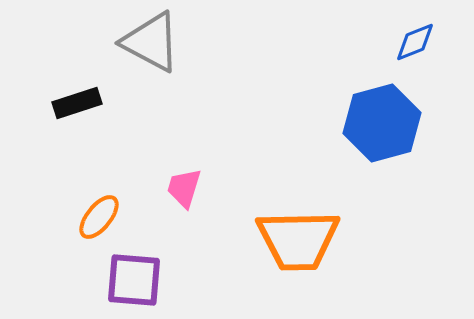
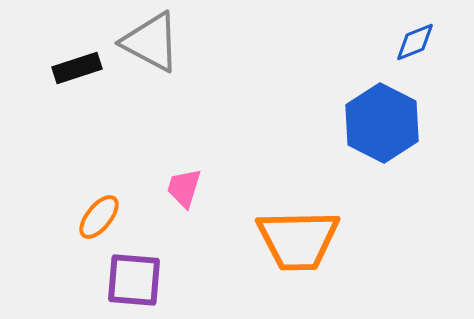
black rectangle: moved 35 px up
blue hexagon: rotated 18 degrees counterclockwise
